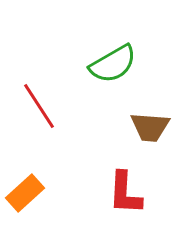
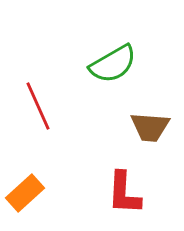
red line: moved 1 px left; rotated 9 degrees clockwise
red L-shape: moved 1 px left
